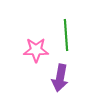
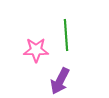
purple arrow: moved 3 px down; rotated 16 degrees clockwise
